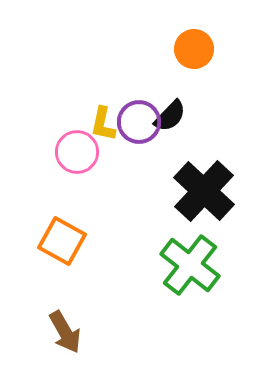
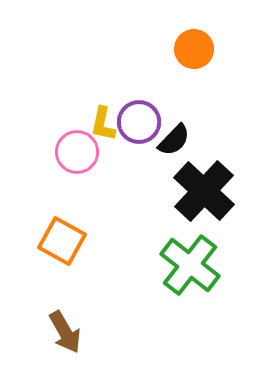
black semicircle: moved 4 px right, 24 px down
